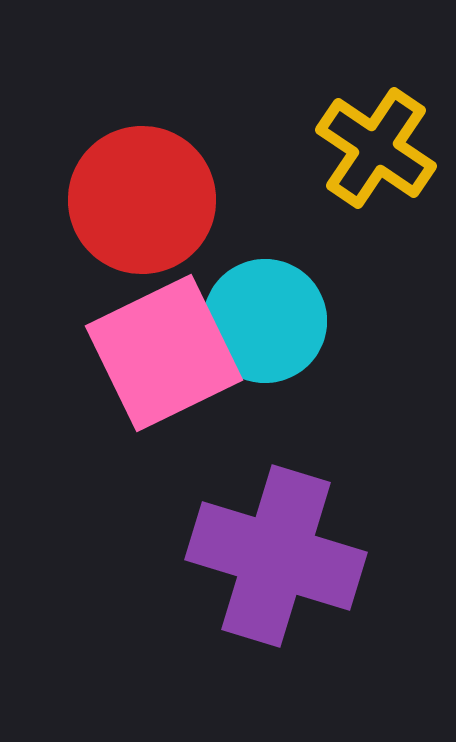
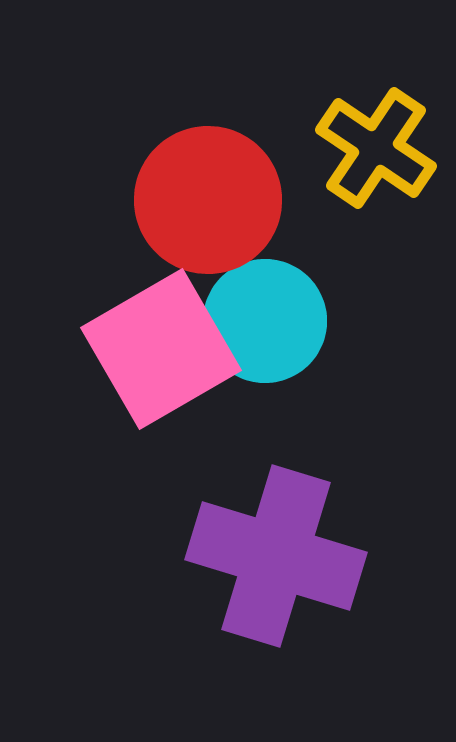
red circle: moved 66 px right
pink square: moved 3 px left, 4 px up; rotated 4 degrees counterclockwise
